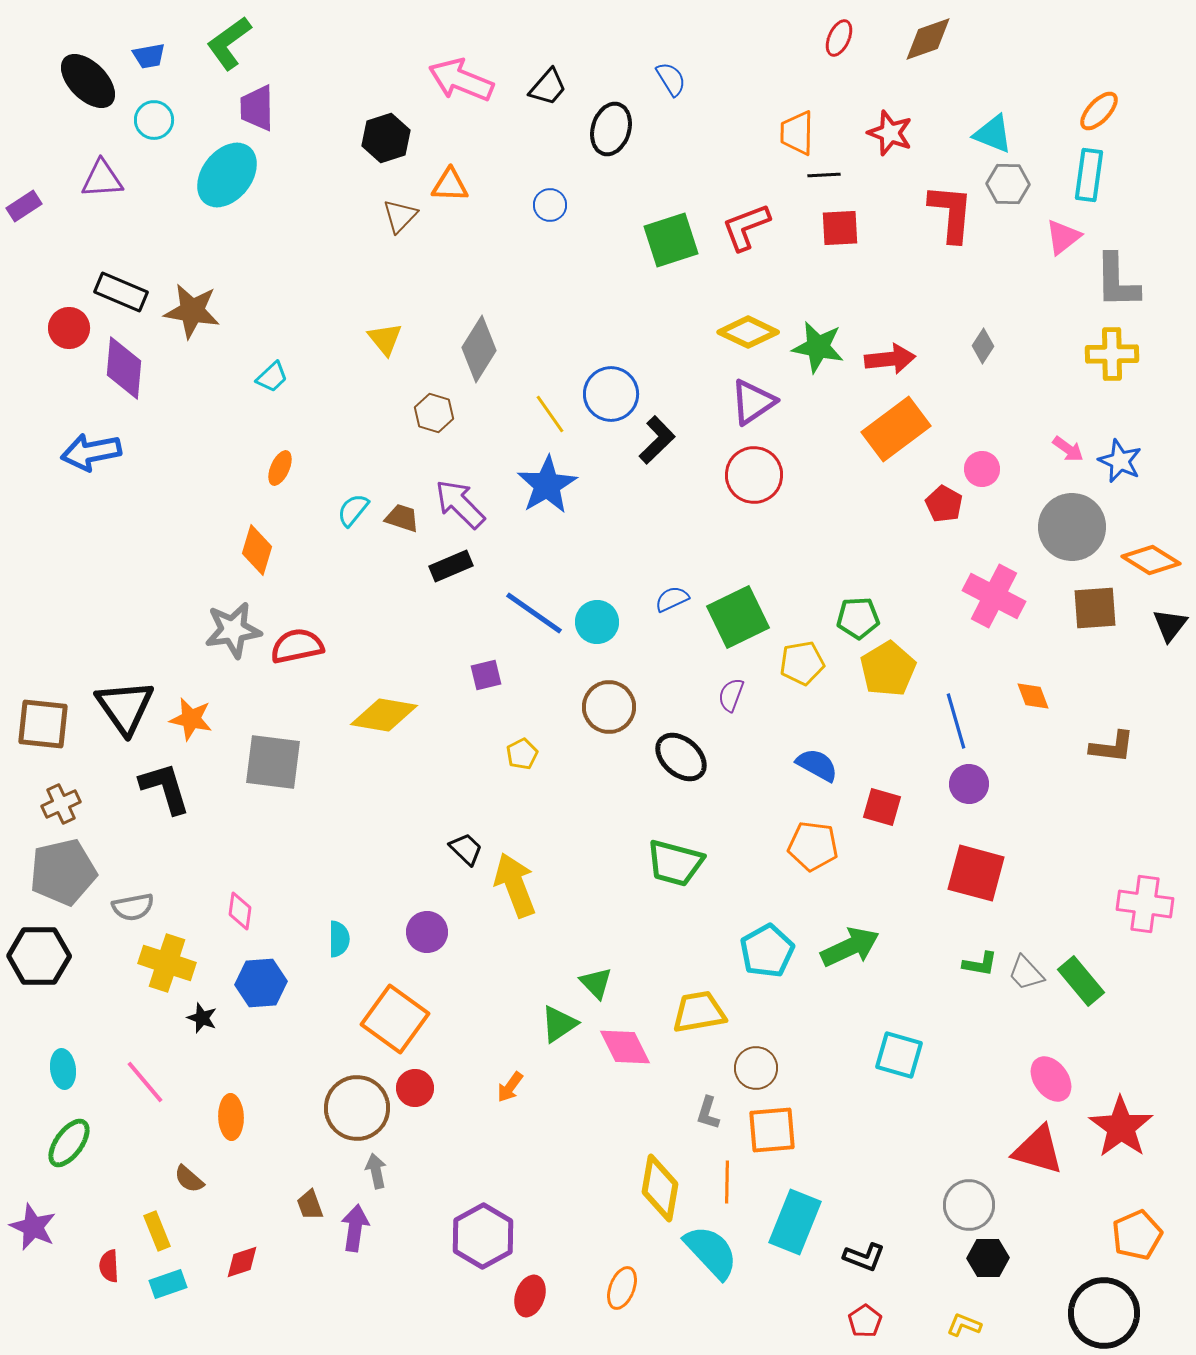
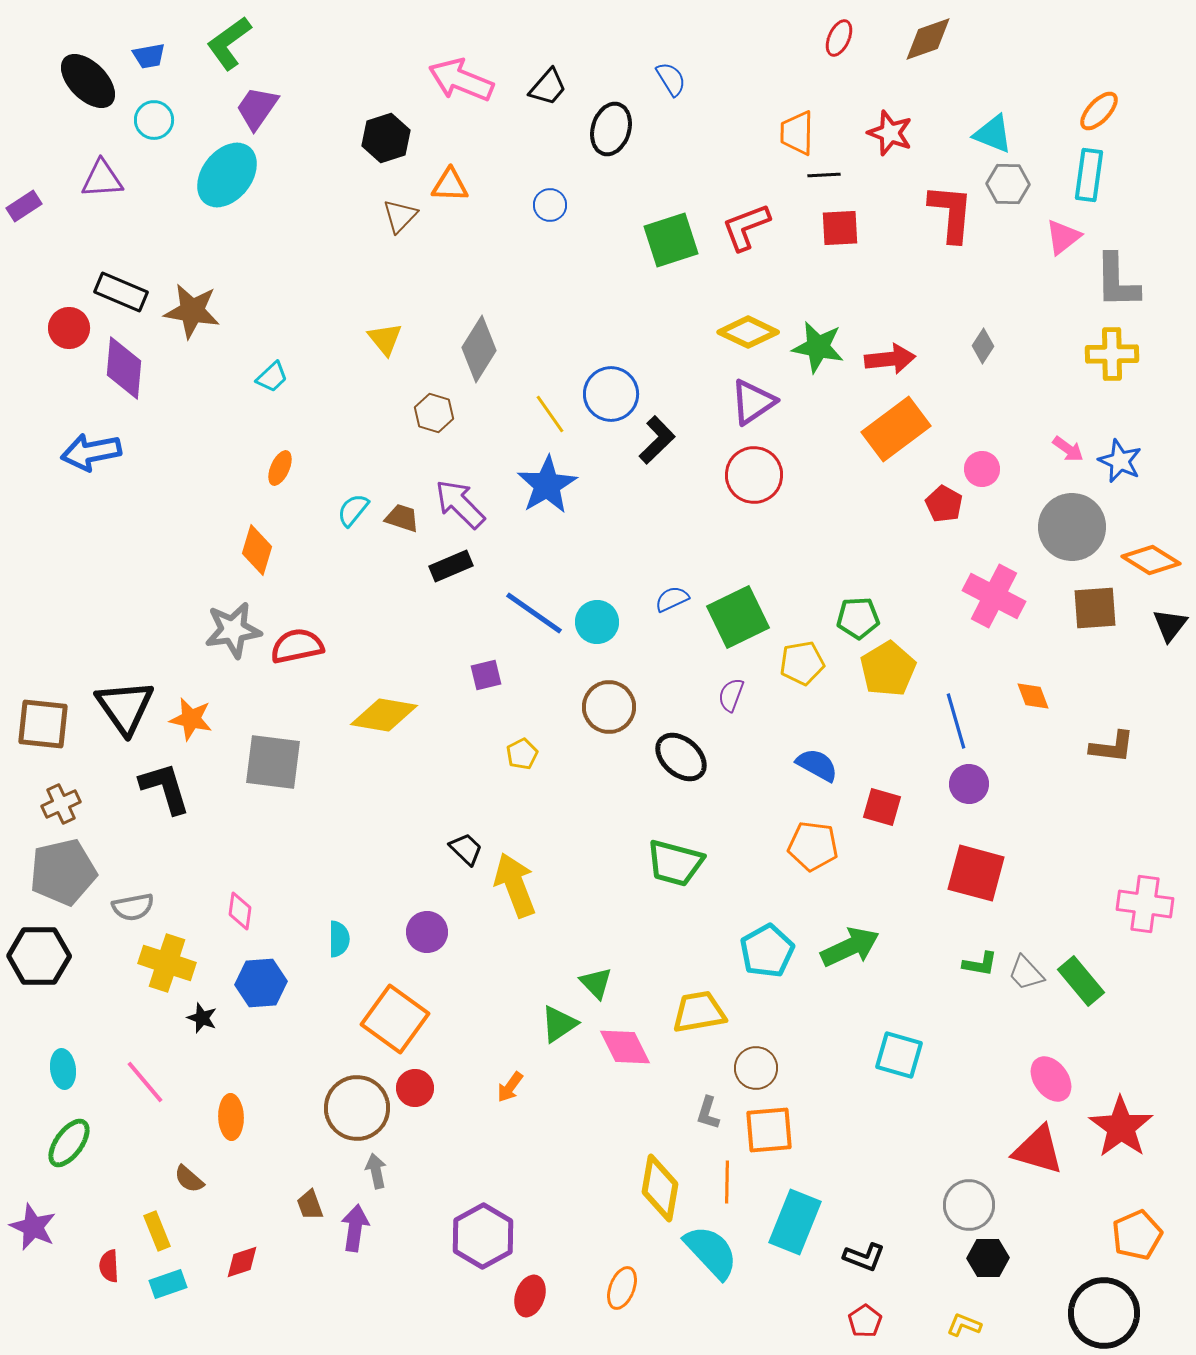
purple trapezoid at (257, 108): rotated 36 degrees clockwise
orange square at (772, 1130): moved 3 px left
